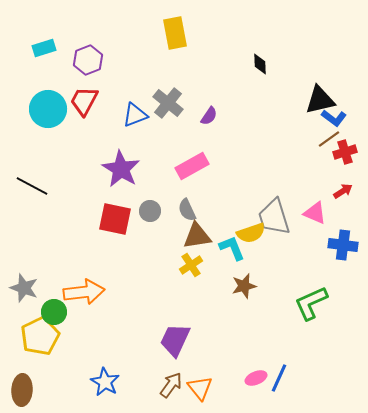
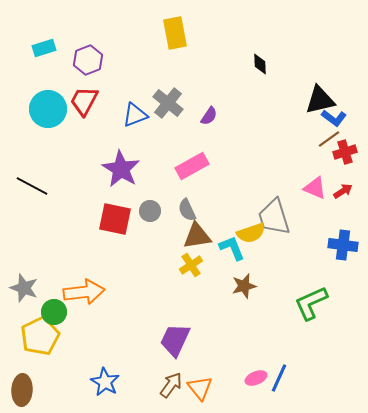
pink triangle: moved 25 px up
